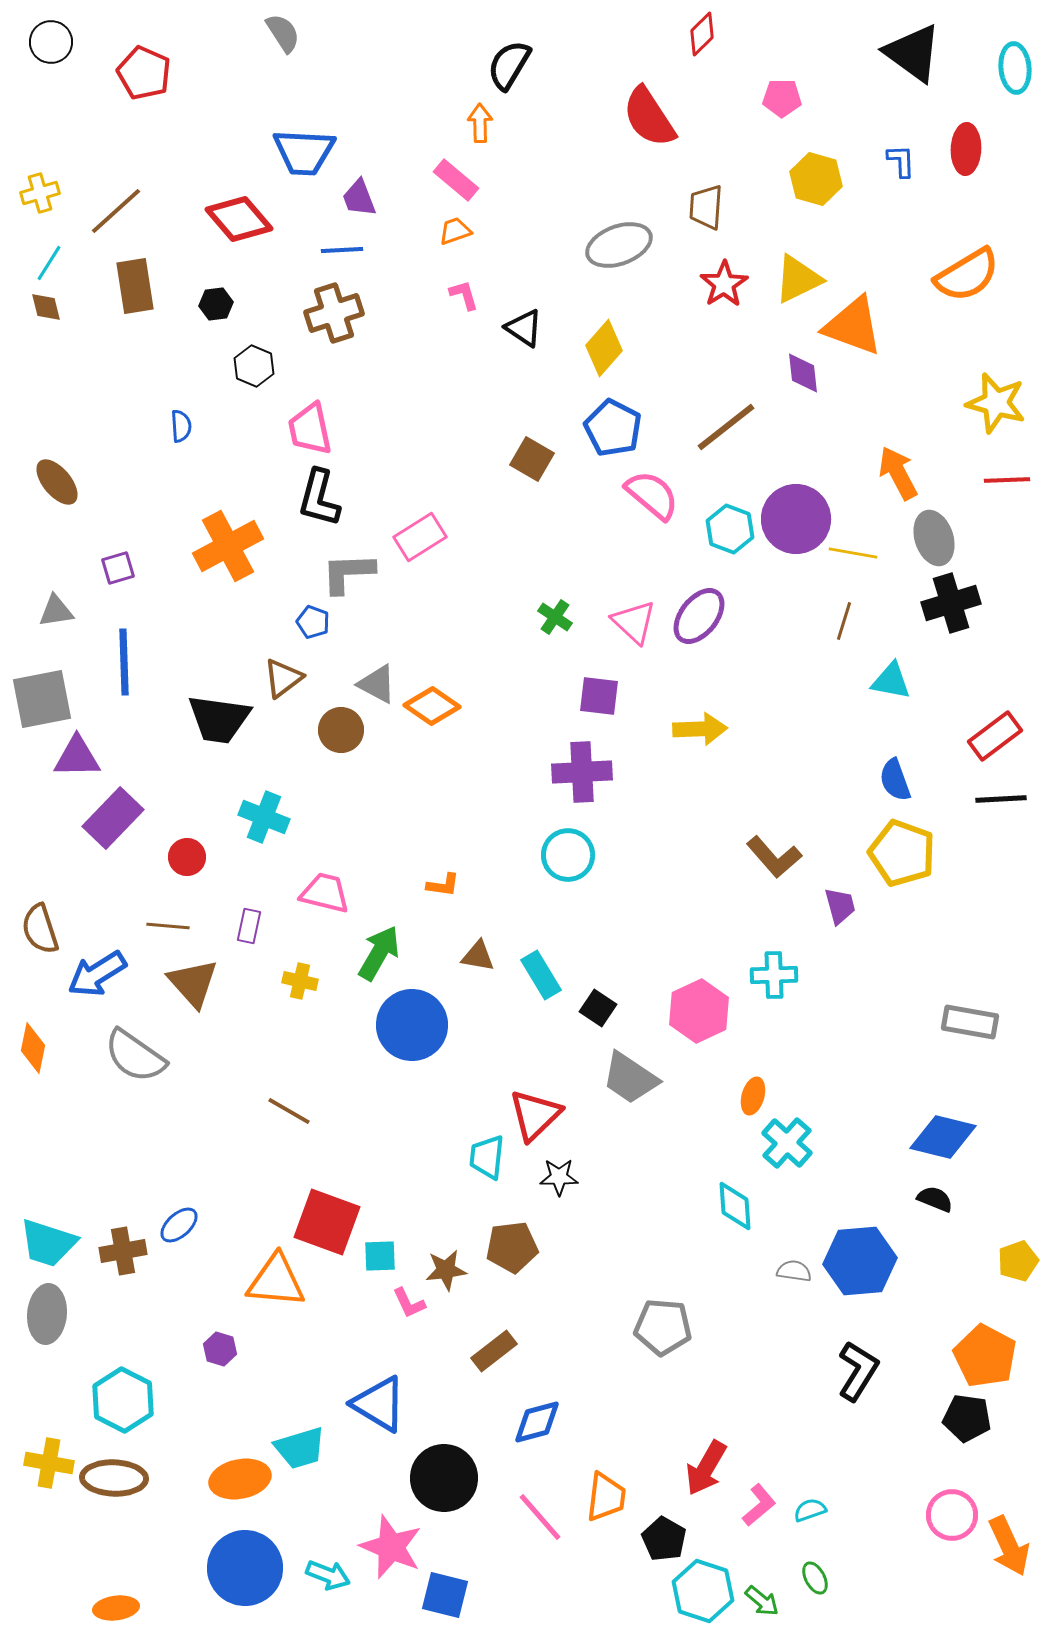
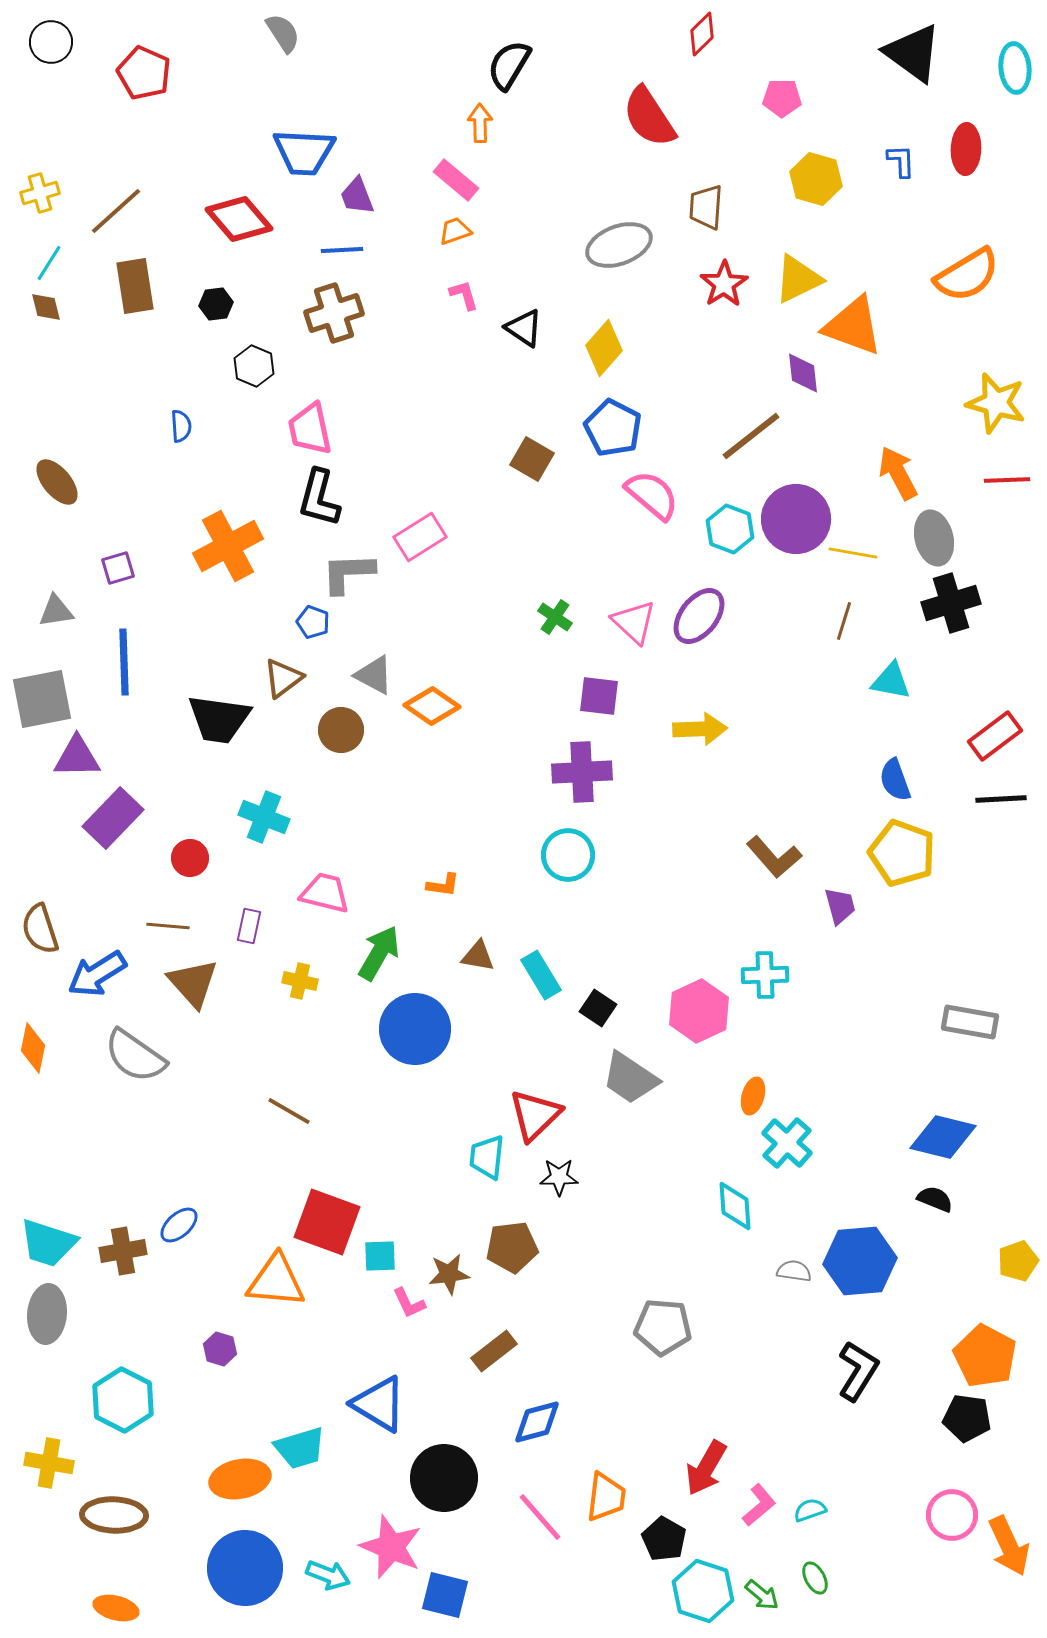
purple trapezoid at (359, 198): moved 2 px left, 2 px up
brown line at (726, 427): moved 25 px right, 9 px down
gray ellipse at (934, 538): rotated 4 degrees clockwise
gray triangle at (377, 684): moved 3 px left, 9 px up
red circle at (187, 857): moved 3 px right, 1 px down
cyan cross at (774, 975): moved 9 px left
blue circle at (412, 1025): moved 3 px right, 4 px down
brown star at (446, 1270): moved 3 px right, 4 px down
brown ellipse at (114, 1478): moved 37 px down
green arrow at (762, 1601): moved 6 px up
orange ellipse at (116, 1608): rotated 21 degrees clockwise
